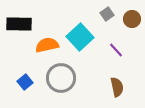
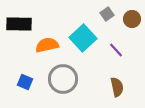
cyan square: moved 3 px right, 1 px down
gray circle: moved 2 px right, 1 px down
blue square: rotated 28 degrees counterclockwise
